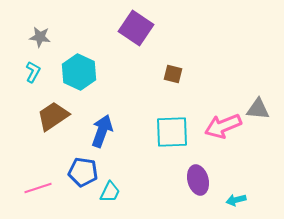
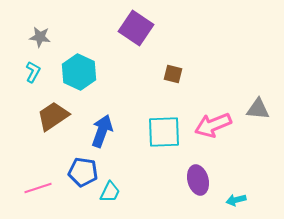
pink arrow: moved 10 px left, 1 px up
cyan square: moved 8 px left
